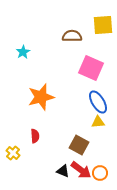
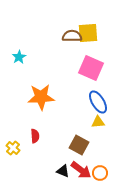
yellow square: moved 15 px left, 8 px down
cyan star: moved 4 px left, 5 px down
orange star: rotated 12 degrees clockwise
yellow cross: moved 5 px up
